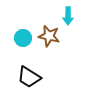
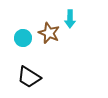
cyan arrow: moved 2 px right, 3 px down
brown star: moved 3 px up; rotated 10 degrees clockwise
